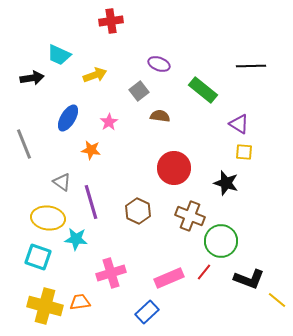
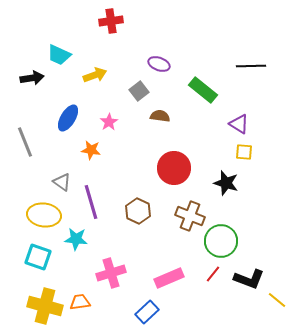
gray line: moved 1 px right, 2 px up
yellow ellipse: moved 4 px left, 3 px up
red line: moved 9 px right, 2 px down
